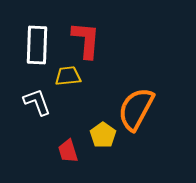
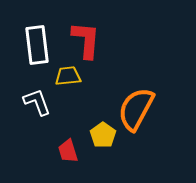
white rectangle: rotated 9 degrees counterclockwise
